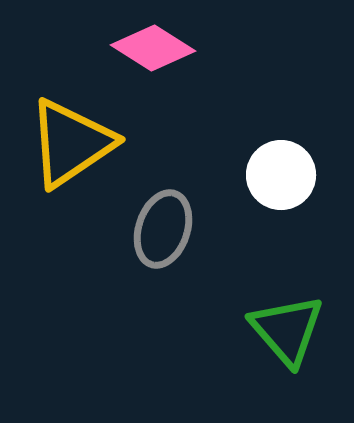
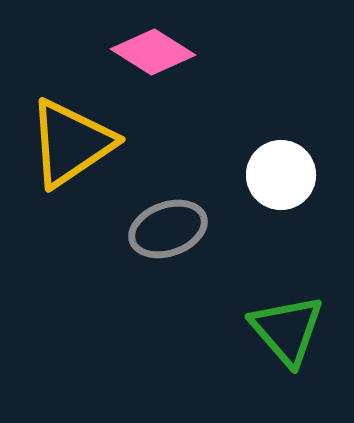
pink diamond: moved 4 px down
gray ellipse: moved 5 px right; rotated 52 degrees clockwise
